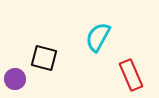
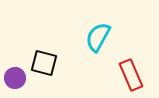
black square: moved 5 px down
purple circle: moved 1 px up
